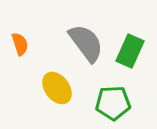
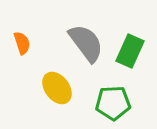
orange semicircle: moved 2 px right, 1 px up
